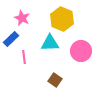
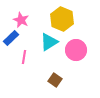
pink star: moved 1 px left, 2 px down
blue rectangle: moved 1 px up
cyan triangle: moved 1 px left, 1 px up; rotated 30 degrees counterclockwise
pink circle: moved 5 px left, 1 px up
pink line: rotated 16 degrees clockwise
